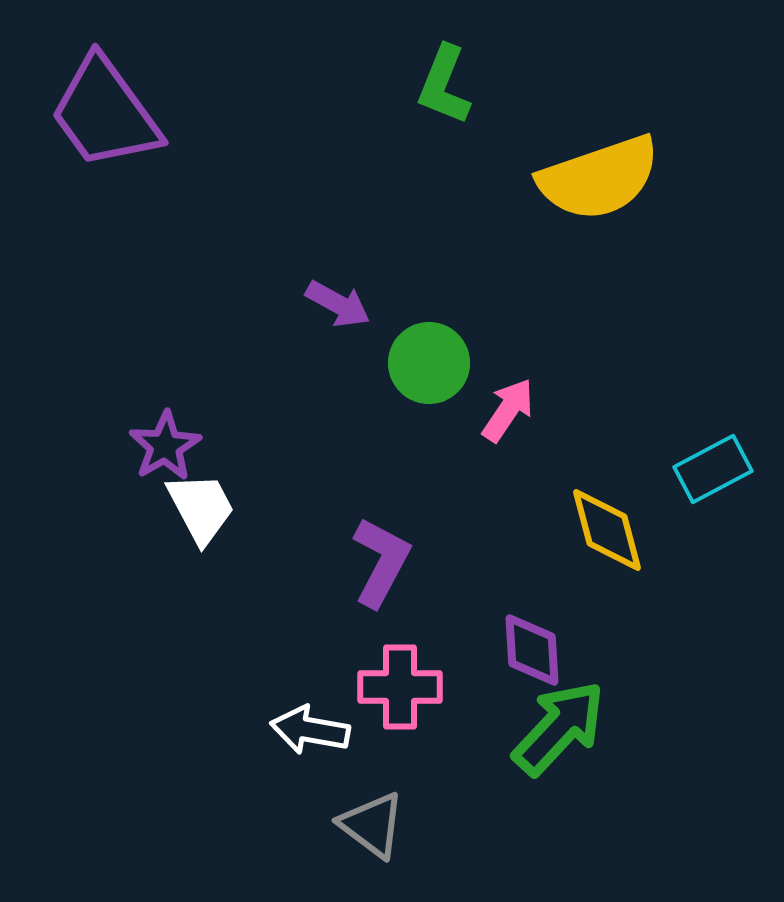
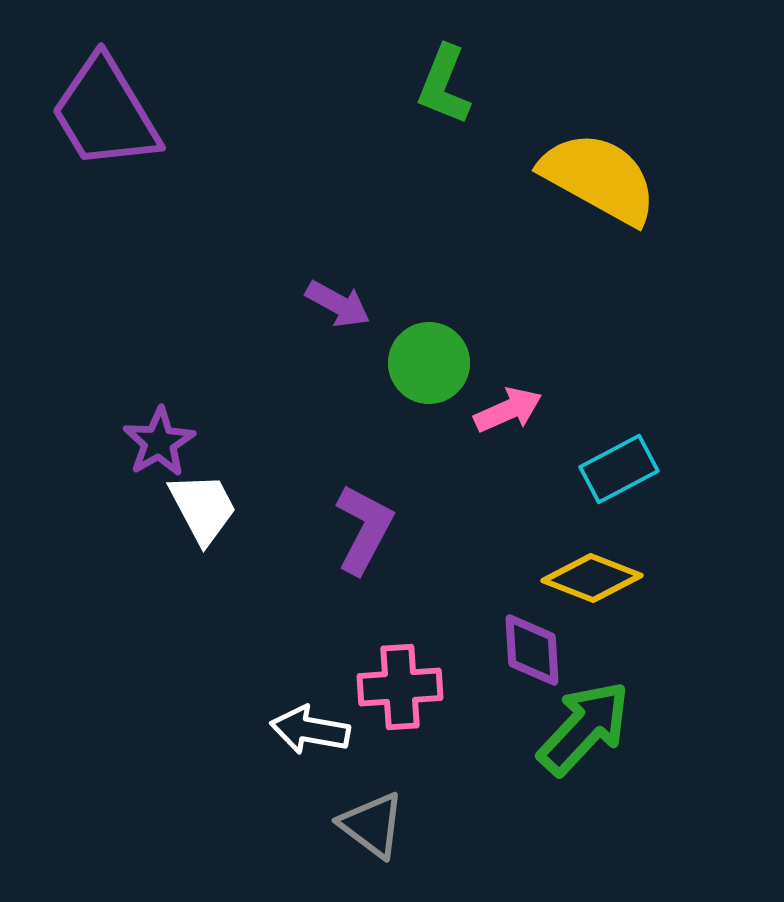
purple trapezoid: rotated 5 degrees clockwise
yellow semicircle: rotated 132 degrees counterclockwise
pink arrow: rotated 32 degrees clockwise
purple star: moved 6 px left, 4 px up
cyan rectangle: moved 94 px left
white trapezoid: moved 2 px right
yellow diamond: moved 15 px left, 48 px down; rotated 54 degrees counterclockwise
purple L-shape: moved 17 px left, 33 px up
pink cross: rotated 4 degrees counterclockwise
green arrow: moved 25 px right
